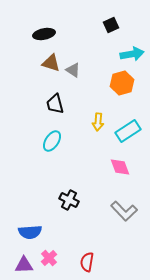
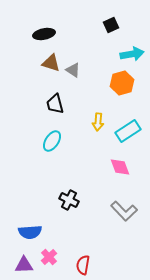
pink cross: moved 1 px up
red semicircle: moved 4 px left, 3 px down
